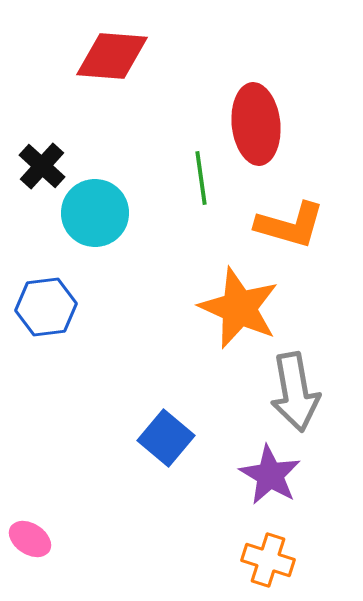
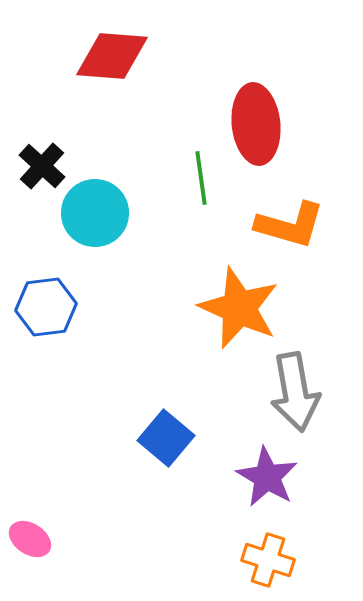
purple star: moved 3 px left, 2 px down
